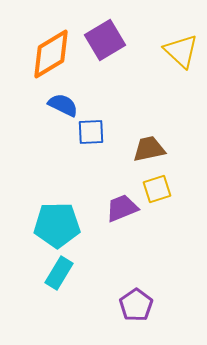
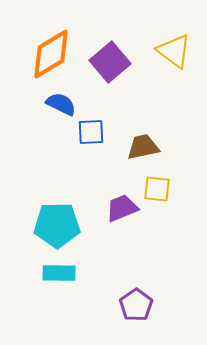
purple square: moved 5 px right, 22 px down; rotated 9 degrees counterclockwise
yellow triangle: moved 7 px left; rotated 6 degrees counterclockwise
blue semicircle: moved 2 px left, 1 px up
brown trapezoid: moved 6 px left, 2 px up
yellow square: rotated 24 degrees clockwise
cyan rectangle: rotated 60 degrees clockwise
